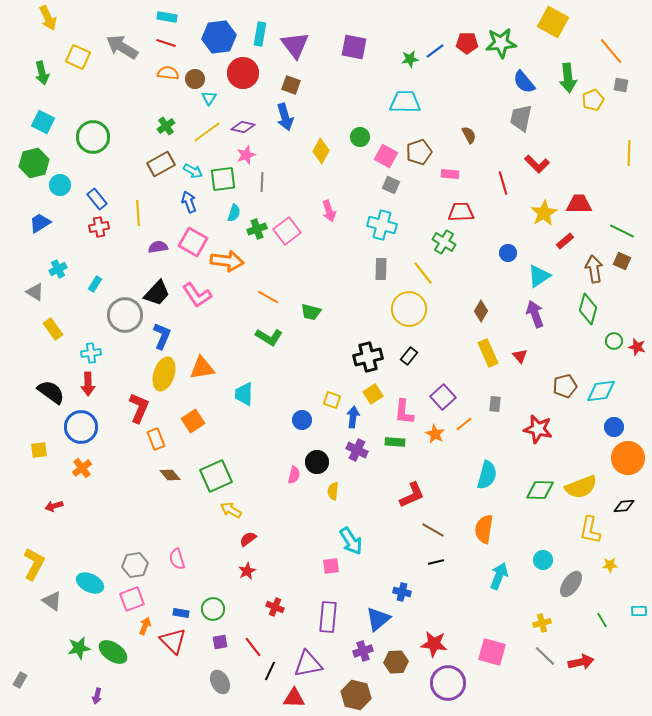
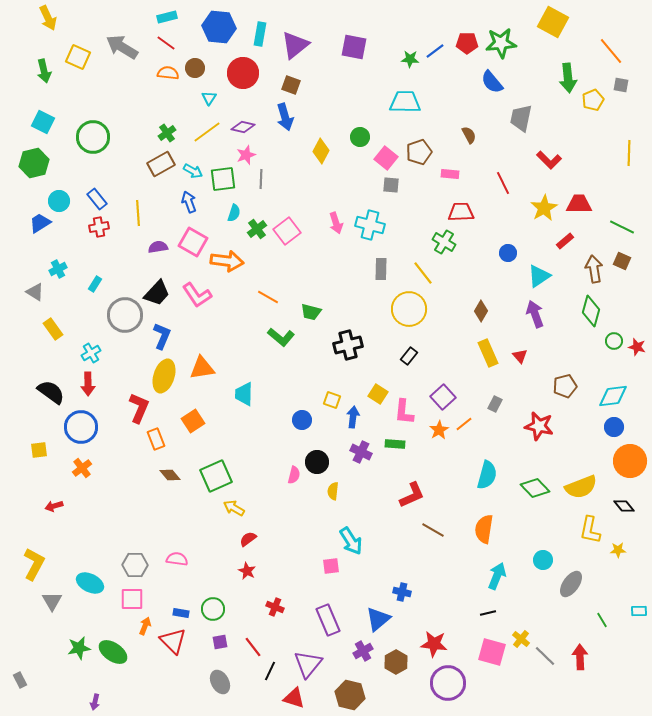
cyan rectangle at (167, 17): rotated 24 degrees counterclockwise
blue hexagon at (219, 37): moved 10 px up; rotated 12 degrees clockwise
red line at (166, 43): rotated 18 degrees clockwise
purple triangle at (295, 45): rotated 28 degrees clockwise
green star at (410, 59): rotated 12 degrees clockwise
green arrow at (42, 73): moved 2 px right, 2 px up
brown circle at (195, 79): moved 11 px up
blue semicircle at (524, 82): moved 32 px left
green cross at (166, 126): moved 1 px right, 7 px down
pink square at (386, 156): moved 2 px down; rotated 10 degrees clockwise
red L-shape at (537, 164): moved 12 px right, 4 px up
gray line at (262, 182): moved 1 px left, 3 px up
red line at (503, 183): rotated 10 degrees counterclockwise
cyan circle at (60, 185): moved 1 px left, 16 px down
gray square at (391, 185): rotated 18 degrees counterclockwise
pink arrow at (329, 211): moved 7 px right, 12 px down
yellow star at (544, 213): moved 5 px up
cyan cross at (382, 225): moved 12 px left
green cross at (257, 229): rotated 18 degrees counterclockwise
green line at (622, 231): moved 4 px up
green diamond at (588, 309): moved 3 px right, 2 px down
green L-shape at (269, 337): moved 12 px right; rotated 8 degrees clockwise
cyan cross at (91, 353): rotated 24 degrees counterclockwise
black cross at (368, 357): moved 20 px left, 12 px up
yellow ellipse at (164, 374): moved 2 px down
cyan diamond at (601, 391): moved 12 px right, 5 px down
yellow square at (373, 394): moved 5 px right; rotated 24 degrees counterclockwise
gray rectangle at (495, 404): rotated 21 degrees clockwise
red star at (538, 429): moved 1 px right, 3 px up
orange star at (435, 434): moved 4 px right, 4 px up; rotated 12 degrees clockwise
green rectangle at (395, 442): moved 2 px down
purple cross at (357, 450): moved 4 px right, 2 px down
orange circle at (628, 458): moved 2 px right, 3 px down
green diamond at (540, 490): moved 5 px left, 2 px up; rotated 44 degrees clockwise
black diamond at (624, 506): rotated 55 degrees clockwise
yellow arrow at (231, 510): moved 3 px right, 2 px up
pink semicircle at (177, 559): rotated 115 degrees clockwise
black line at (436, 562): moved 52 px right, 51 px down
gray hexagon at (135, 565): rotated 10 degrees clockwise
yellow star at (610, 565): moved 8 px right, 15 px up
red star at (247, 571): rotated 18 degrees counterclockwise
cyan arrow at (499, 576): moved 2 px left
pink square at (132, 599): rotated 20 degrees clockwise
gray triangle at (52, 601): rotated 25 degrees clockwise
purple rectangle at (328, 617): moved 3 px down; rotated 28 degrees counterclockwise
yellow cross at (542, 623): moved 21 px left, 16 px down; rotated 36 degrees counterclockwise
purple cross at (363, 651): rotated 12 degrees counterclockwise
brown hexagon at (396, 662): rotated 25 degrees counterclockwise
red arrow at (581, 662): moved 1 px left, 5 px up; rotated 80 degrees counterclockwise
purple triangle at (308, 664): rotated 40 degrees counterclockwise
gray rectangle at (20, 680): rotated 56 degrees counterclockwise
brown hexagon at (356, 695): moved 6 px left
purple arrow at (97, 696): moved 2 px left, 6 px down
red triangle at (294, 698): rotated 15 degrees clockwise
